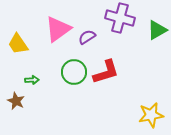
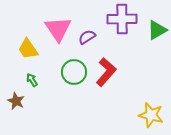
purple cross: moved 2 px right, 1 px down; rotated 16 degrees counterclockwise
pink triangle: rotated 28 degrees counterclockwise
yellow trapezoid: moved 10 px right, 5 px down
red L-shape: rotated 32 degrees counterclockwise
green arrow: rotated 120 degrees counterclockwise
yellow star: rotated 25 degrees clockwise
